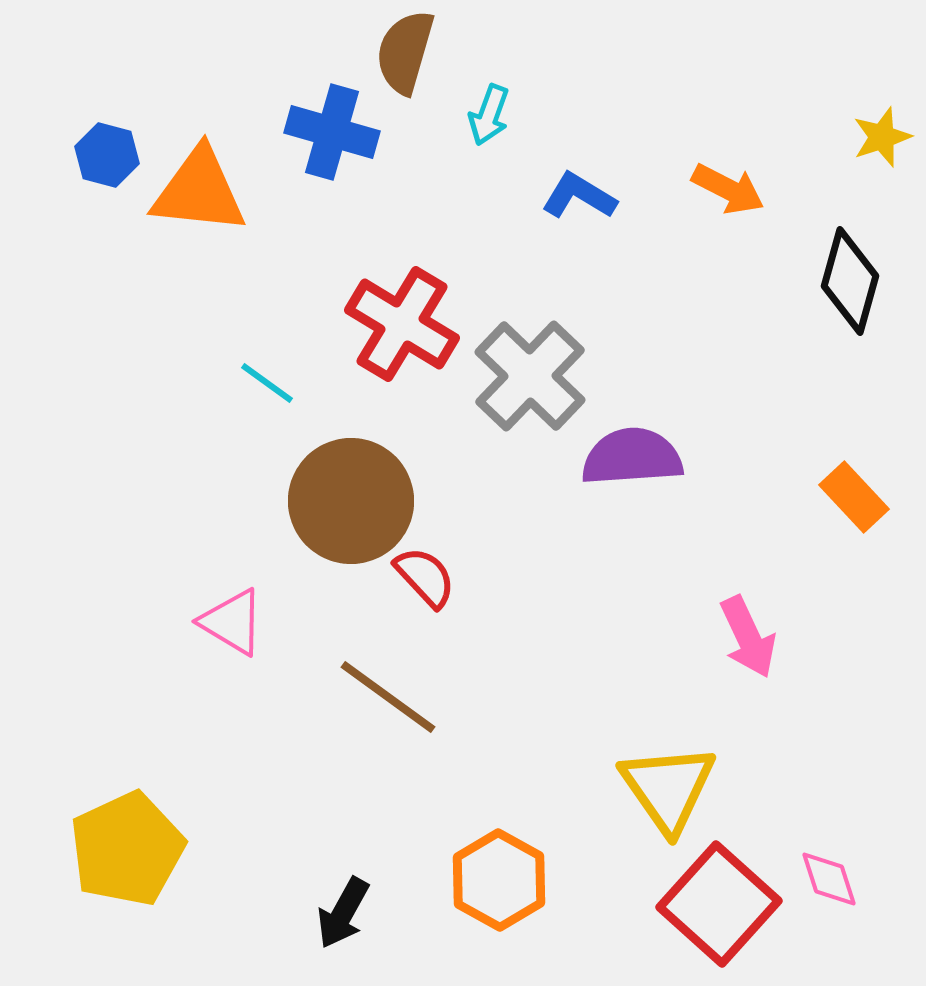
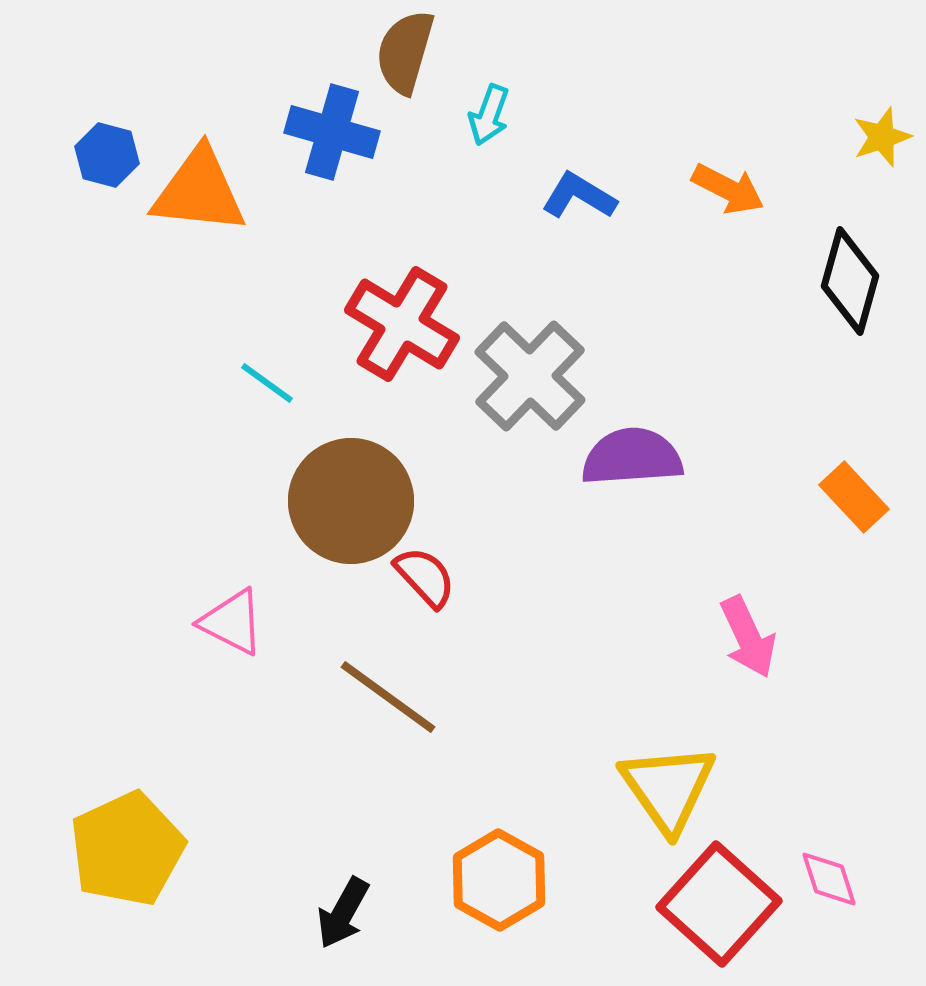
pink triangle: rotated 4 degrees counterclockwise
